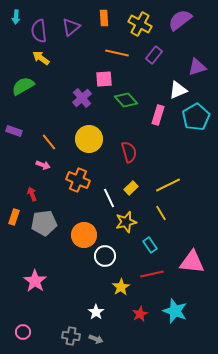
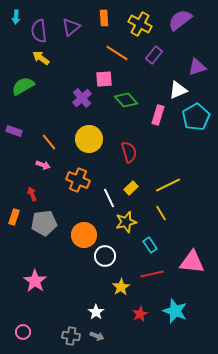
orange line at (117, 53): rotated 20 degrees clockwise
gray arrow at (96, 339): moved 1 px right, 3 px up
